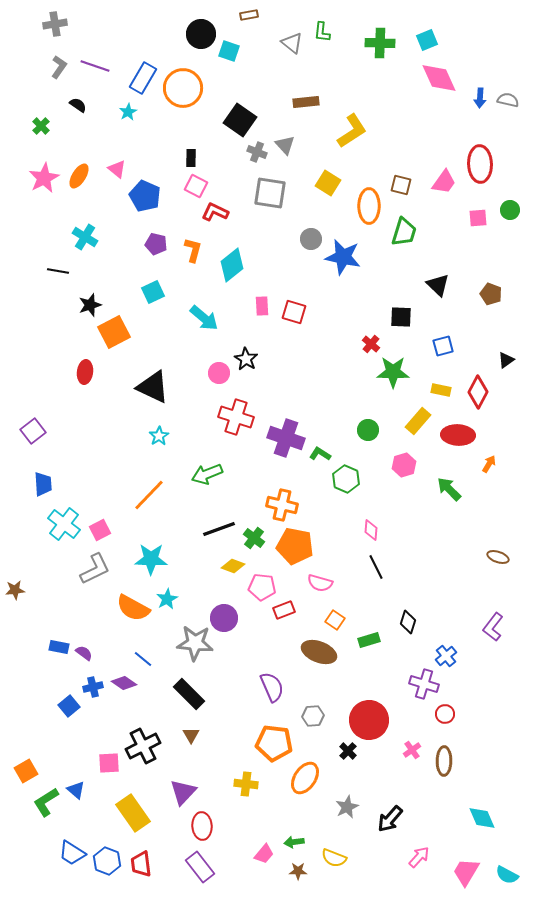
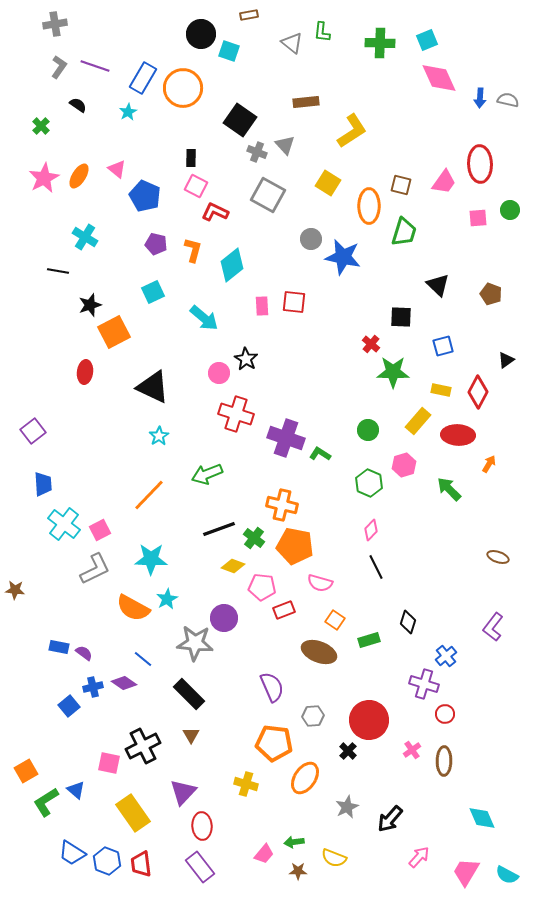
gray square at (270, 193): moved 2 px left, 2 px down; rotated 20 degrees clockwise
red square at (294, 312): moved 10 px up; rotated 10 degrees counterclockwise
red cross at (236, 417): moved 3 px up
green hexagon at (346, 479): moved 23 px right, 4 px down
pink diamond at (371, 530): rotated 40 degrees clockwise
brown star at (15, 590): rotated 12 degrees clockwise
pink square at (109, 763): rotated 15 degrees clockwise
yellow cross at (246, 784): rotated 10 degrees clockwise
